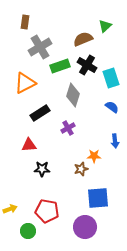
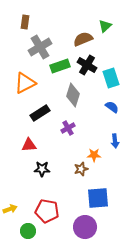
orange star: moved 1 px up
